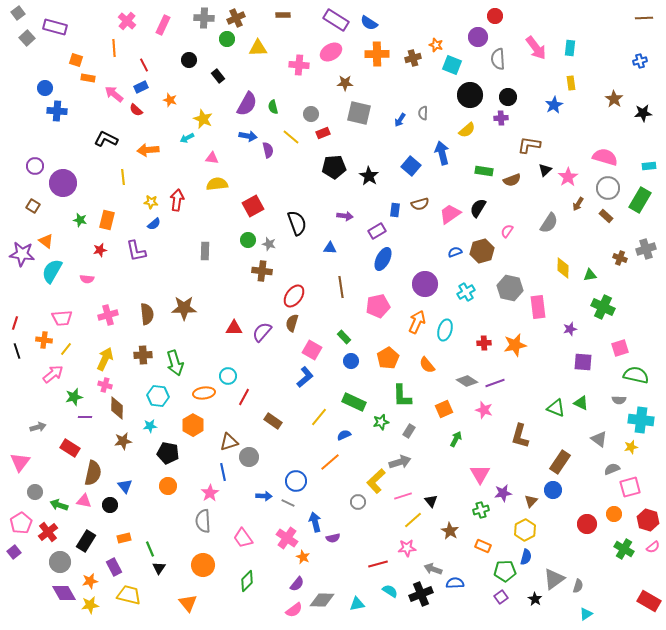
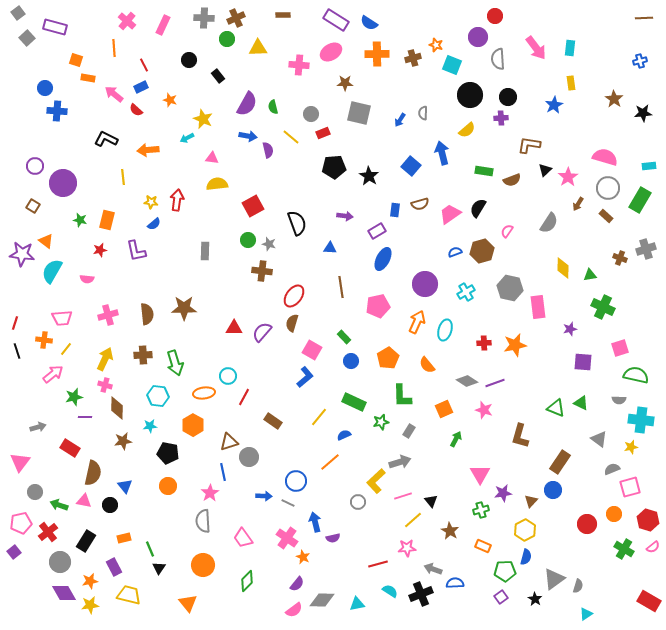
pink pentagon at (21, 523): rotated 20 degrees clockwise
